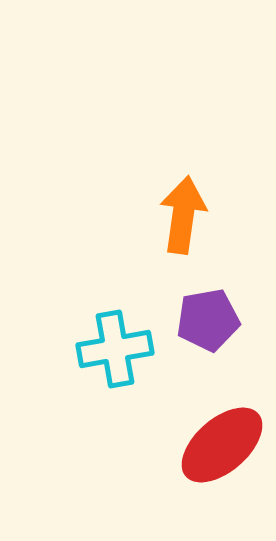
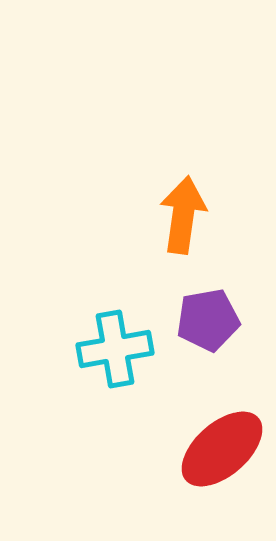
red ellipse: moved 4 px down
